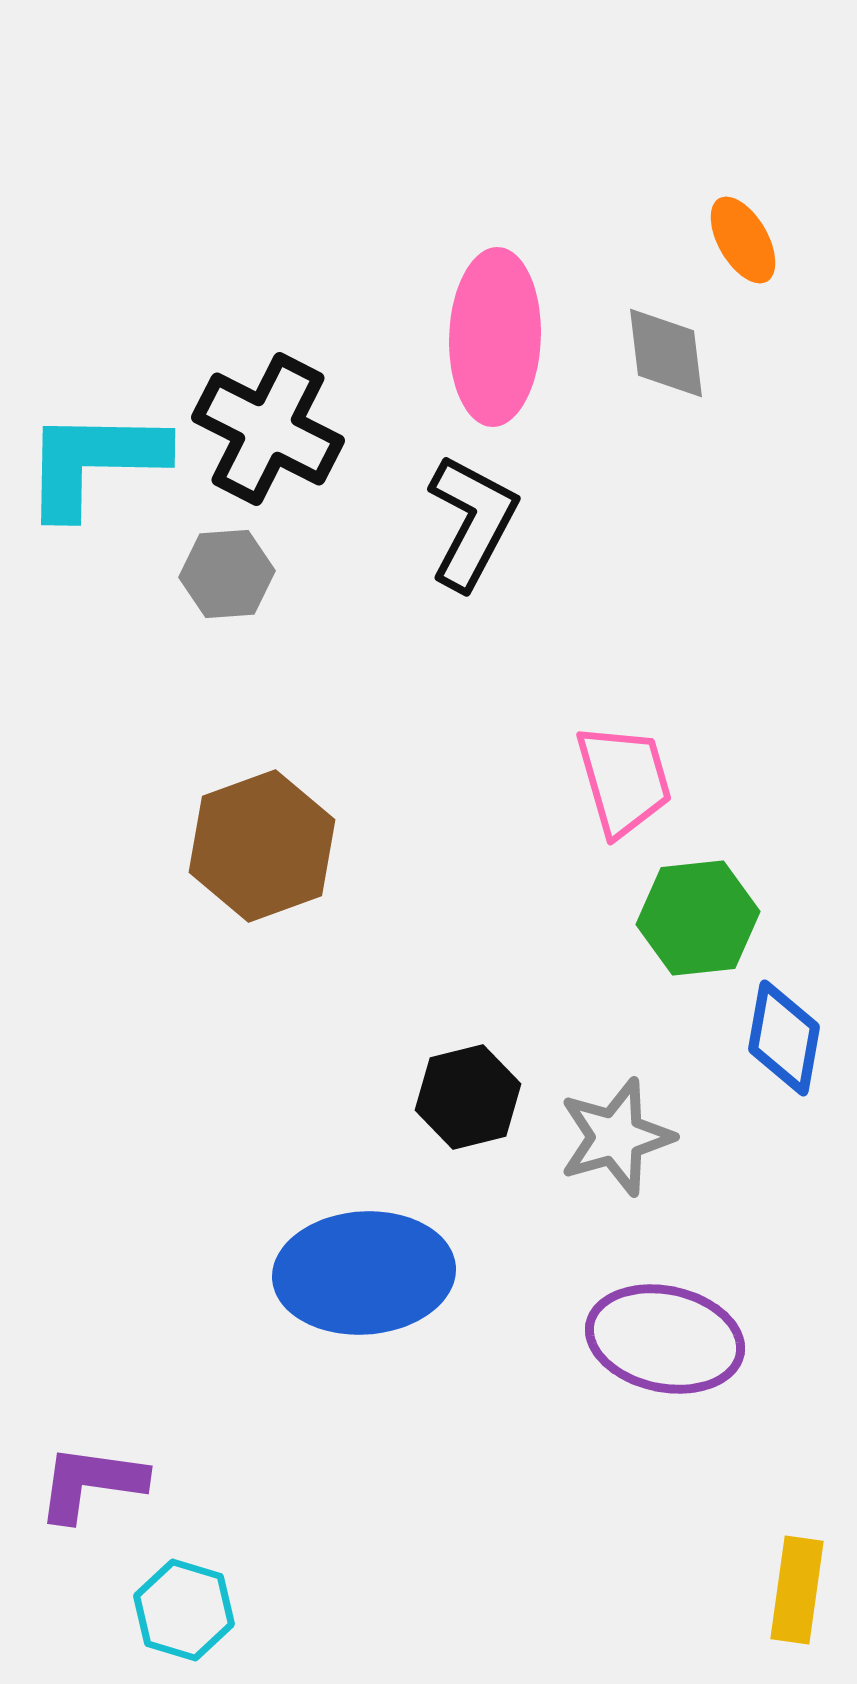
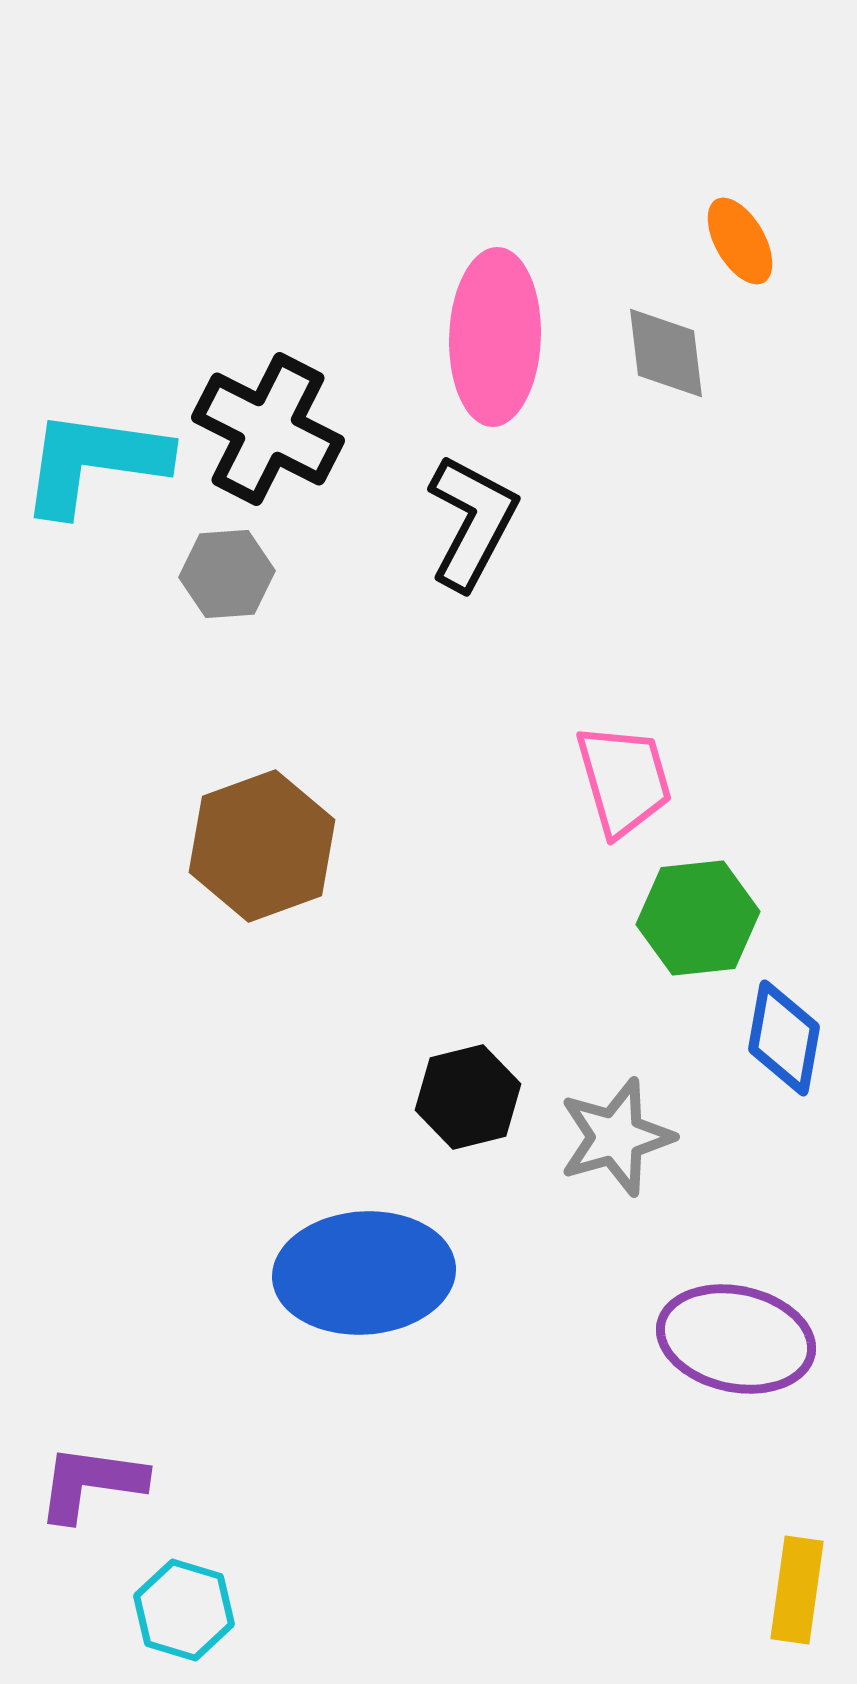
orange ellipse: moved 3 px left, 1 px down
cyan L-shape: rotated 7 degrees clockwise
purple ellipse: moved 71 px right
